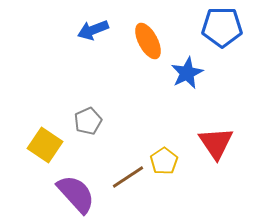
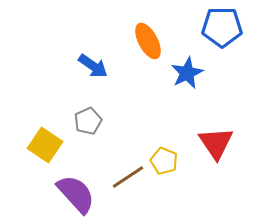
blue arrow: moved 36 px down; rotated 124 degrees counterclockwise
yellow pentagon: rotated 16 degrees counterclockwise
